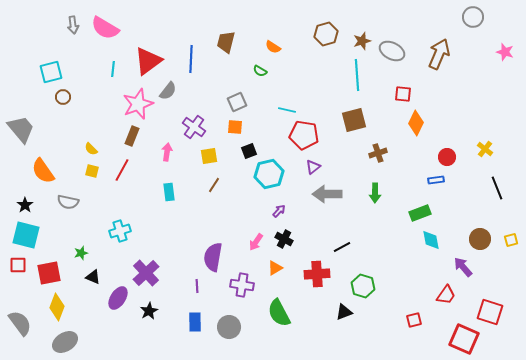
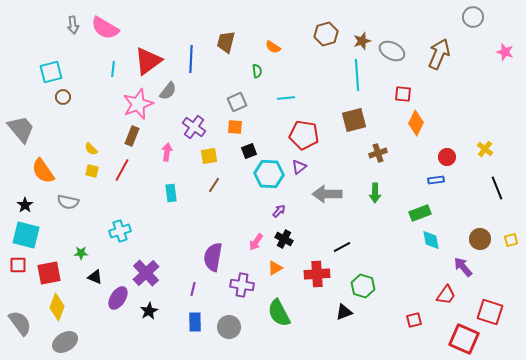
green semicircle at (260, 71): moved 3 px left; rotated 128 degrees counterclockwise
cyan line at (287, 110): moved 1 px left, 12 px up; rotated 18 degrees counterclockwise
purple triangle at (313, 167): moved 14 px left
cyan hexagon at (269, 174): rotated 16 degrees clockwise
cyan rectangle at (169, 192): moved 2 px right, 1 px down
green star at (81, 253): rotated 16 degrees clockwise
black triangle at (93, 277): moved 2 px right
purple line at (197, 286): moved 4 px left, 3 px down; rotated 16 degrees clockwise
